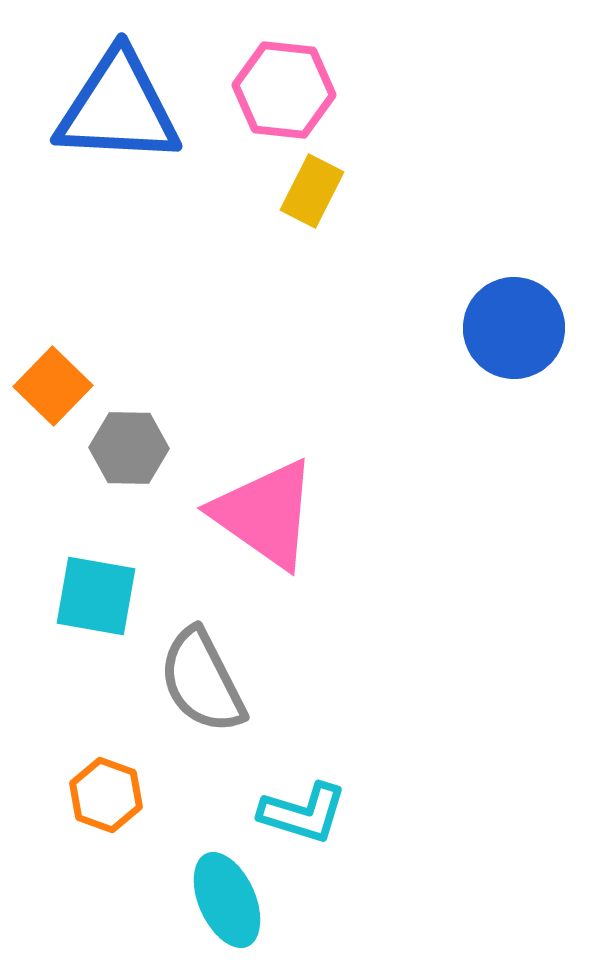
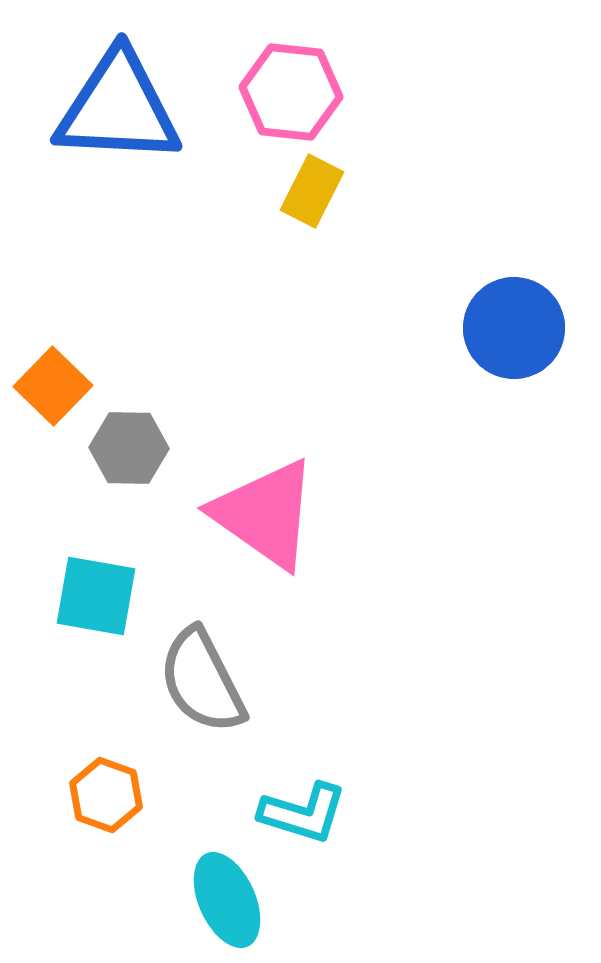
pink hexagon: moved 7 px right, 2 px down
